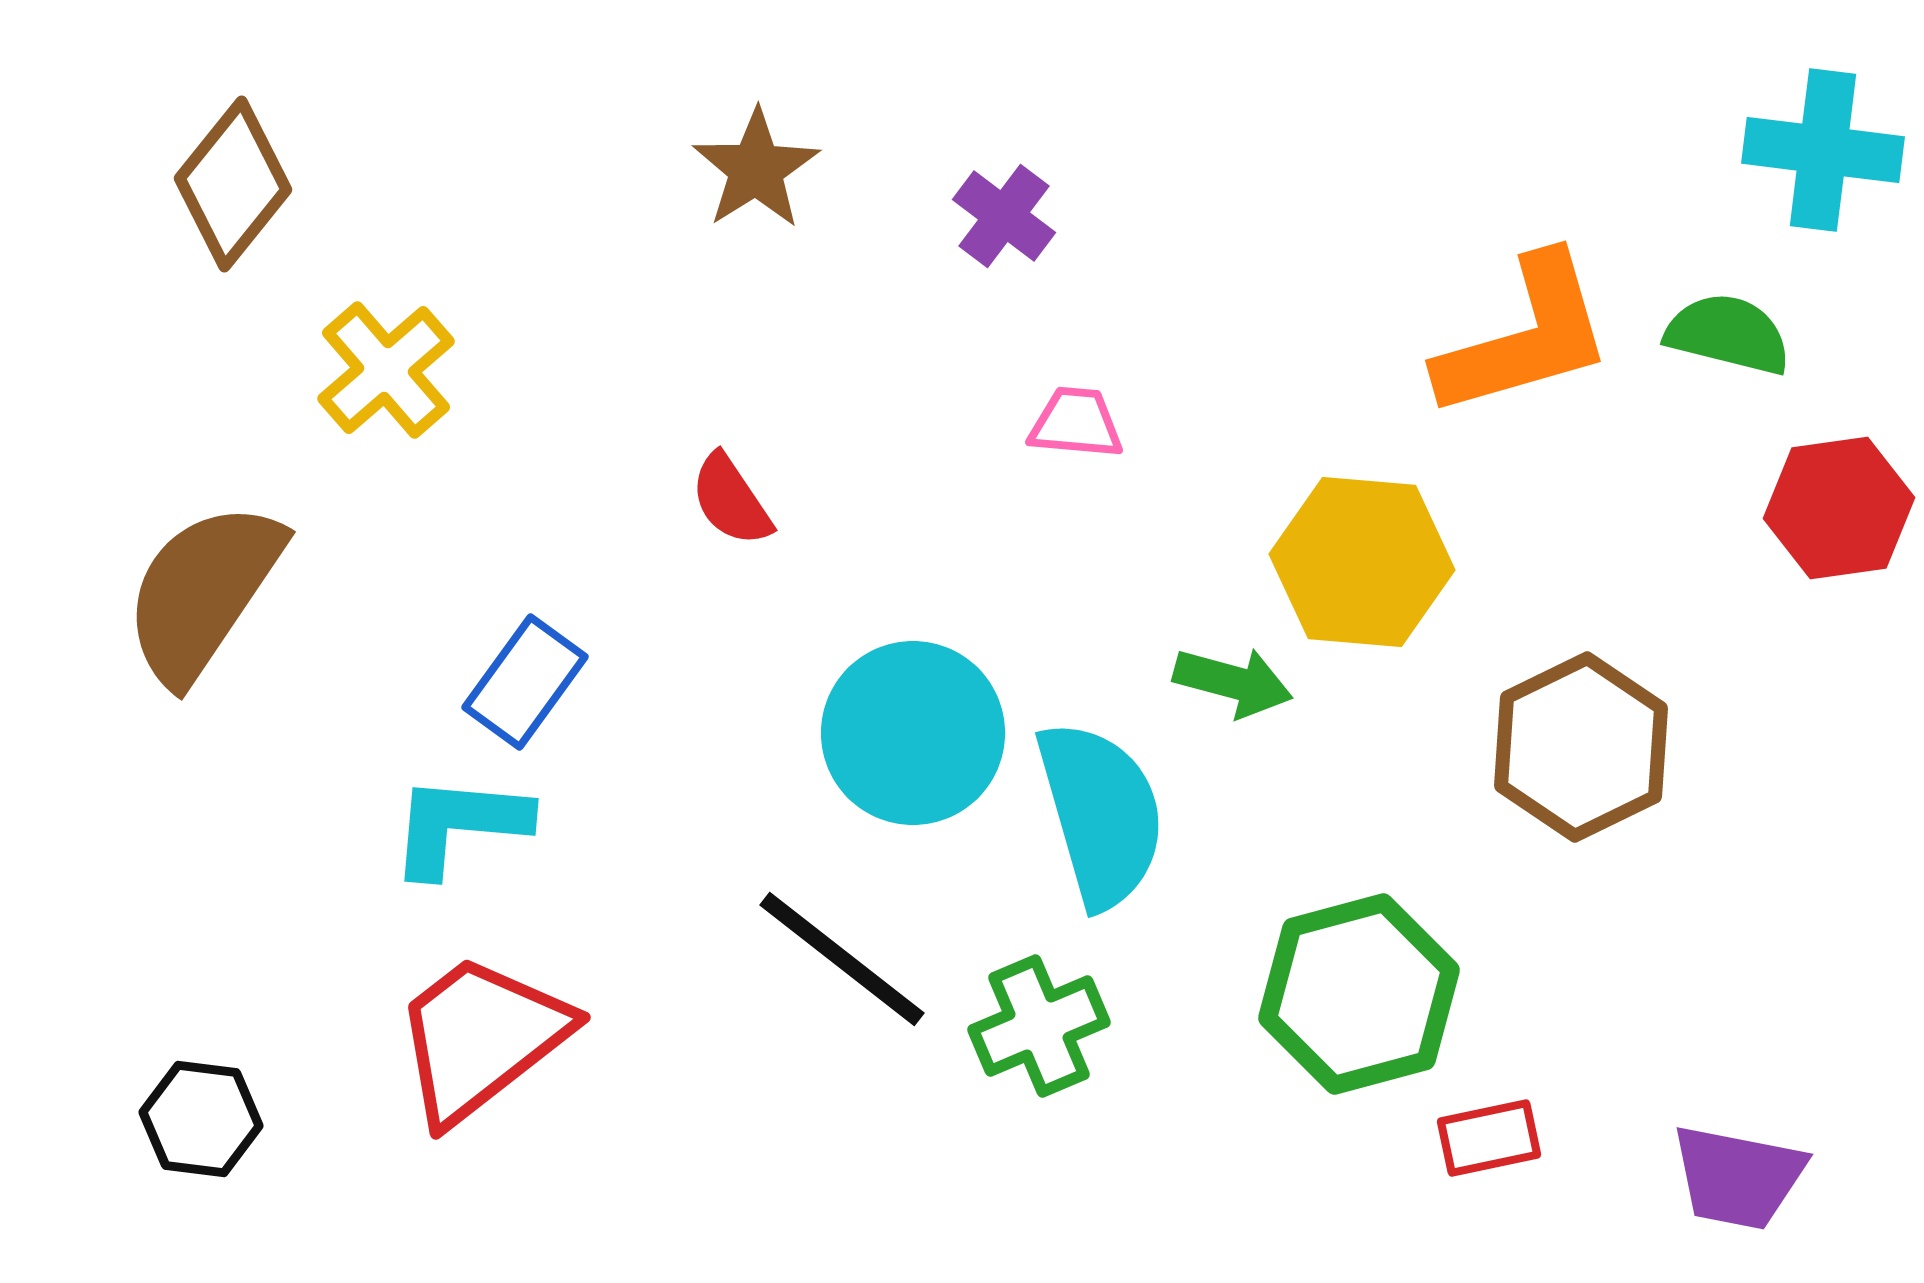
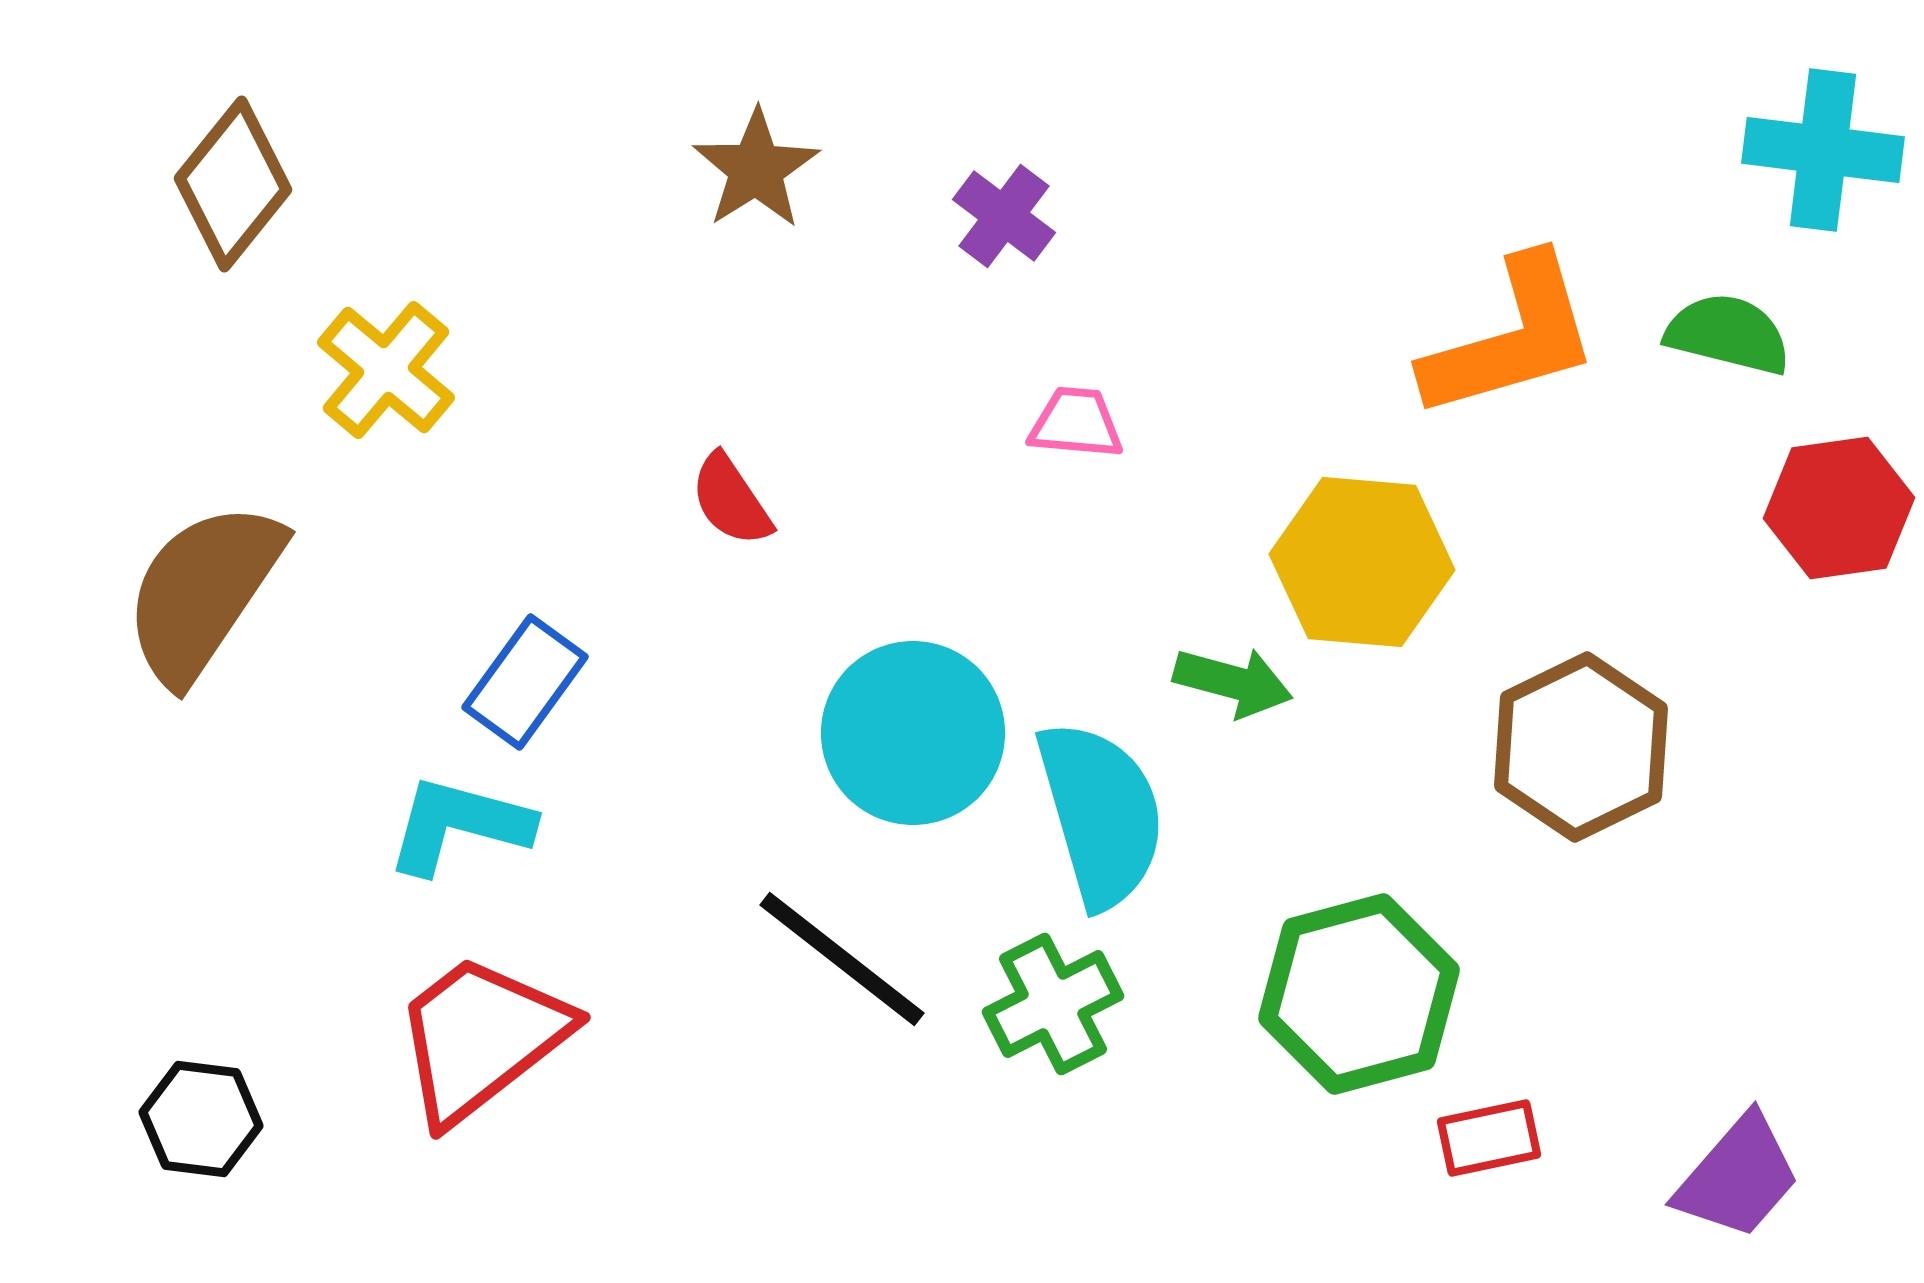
orange L-shape: moved 14 px left, 1 px down
yellow cross: rotated 9 degrees counterclockwise
cyan L-shape: rotated 10 degrees clockwise
green cross: moved 14 px right, 22 px up; rotated 4 degrees counterclockwise
purple trapezoid: rotated 60 degrees counterclockwise
